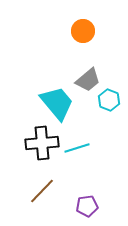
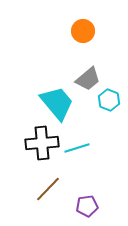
gray trapezoid: moved 1 px up
brown line: moved 6 px right, 2 px up
